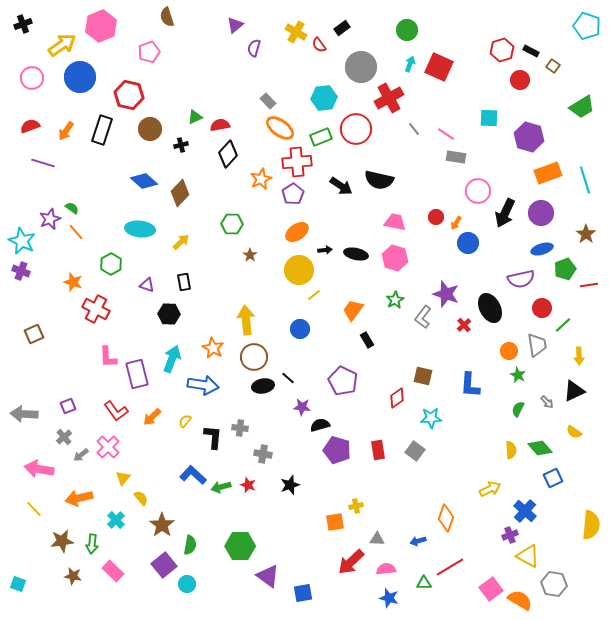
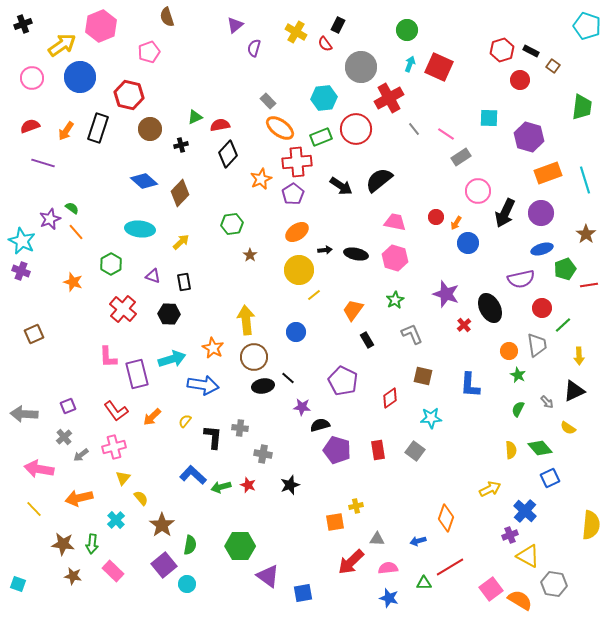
black rectangle at (342, 28): moved 4 px left, 3 px up; rotated 28 degrees counterclockwise
red semicircle at (319, 45): moved 6 px right, 1 px up
green trapezoid at (582, 107): rotated 52 degrees counterclockwise
black rectangle at (102, 130): moved 4 px left, 2 px up
gray rectangle at (456, 157): moved 5 px right; rotated 42 degrees counterclockwise
black semicircle at (379, 180): rotated 128 degrees clockwise
green hexagon at (232, 224): rotated 10 degrees counterclockwise
purple triangle at (147, 285): moved 6 px right, 9 px up
red cross at (96, 309): moved 27 px right; rotated 12 degrees clockwise
gray L-shape at (423, 317): moved 11 px left, 17 px down; rotated 120 degrees clockwise
blue circle at (300, 329): moved 4 px left, 3 px down
cyan arrow at (172, 359): rotated 52 degrees clockwise
red diamond at (397, 398): moved 7 px left
yellow semicircle at (574, 432): moved 6 px left, 4 px up
pink cross at (108, 447): moved 6 px right; rotated 30 degrees clockwise
blue square at (553, 478): moved 3 px left
brown star at (62, 541): moved 1 px right, 3 px down; rotated 15 degrees clockwise
pink semicircle at (386, 569): moved 2 px right, 1 px up
